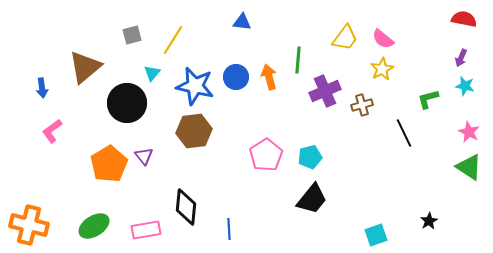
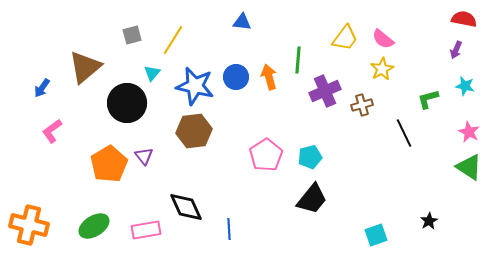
purple arrow: moved 5 px left, 8 px up
blue arrow: rotated 42 degrees clockwise
black diamond: rotated 30 degrees counterclockwise
